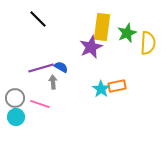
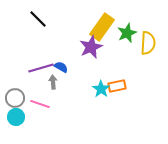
yellow rectangle: rotated 28 degrees clockwise
